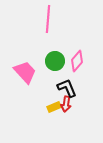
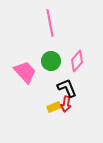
pink line: moved 2 px right, 4 px down; rotated 16 degrees counterclockwise
green circle: moved 4 px left
